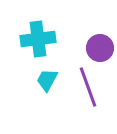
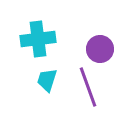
purple circle: moved 1 px down
cyan trapezoid: rotated 10 degrees counterclockwise
